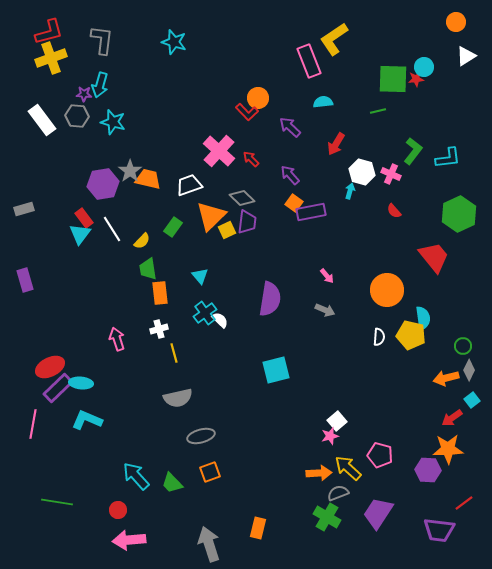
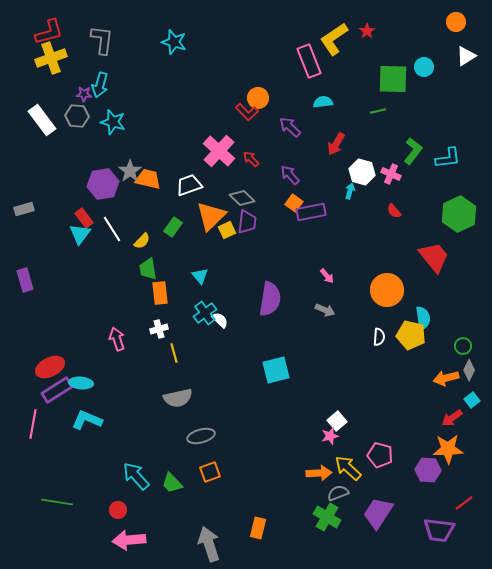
red star at (416, 79): moved 49 px left, 48 px up; rotated 28 degrees counterclockwise
purple rectangle at (58, 388): moved 1 px left, 2 px down; rotated 12 degrees clockwise
